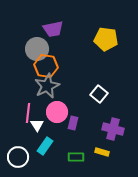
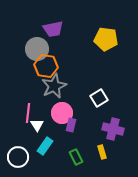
gray star: moved 7 px right
white square: moved 4 px down; rotated 18 degrees clockwise
pink circle: moved 5 px right, 1 px down
purple rectangle: moved 2 px left, 2 px down
yellow rectangle: rotated 56 degrees clockwise
green rectangle: rotated 63 degrees clockwise
